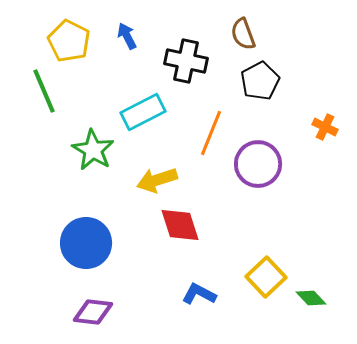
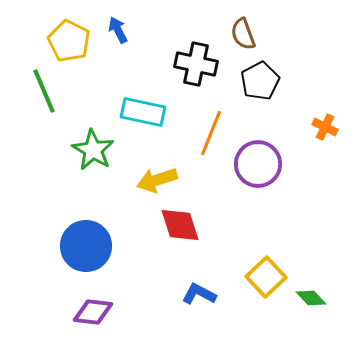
blue arrow: moved 9 px left, 6 px up
black cross: moved 10 px right, 3 px down
cyan rectangle: rotated 39 degrees clockwise
blue circle: moved 3 px down
